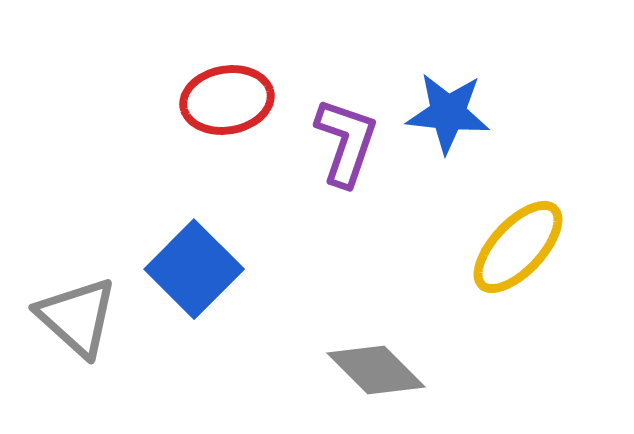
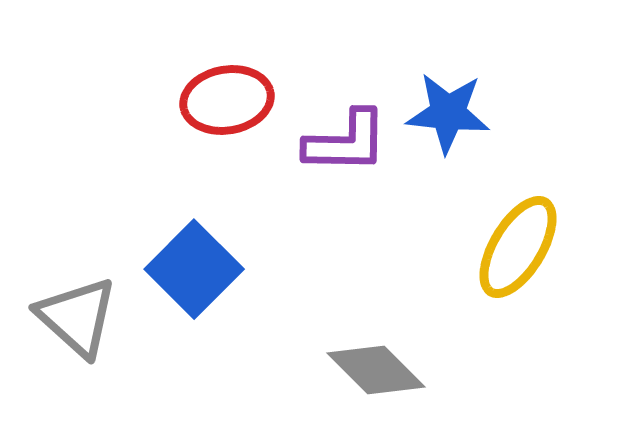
purple L-shape: rotated 72 degrees clockwise
yellow ellipse: rotated 12 degrees counterclockwise
